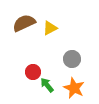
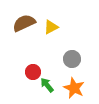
yellow triangle: moved 1 px right, 1 px up
